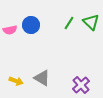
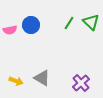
purple cross: moved 2 px up
